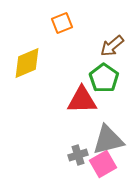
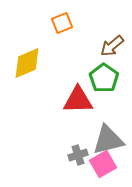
red triangle: moved 4 px left
